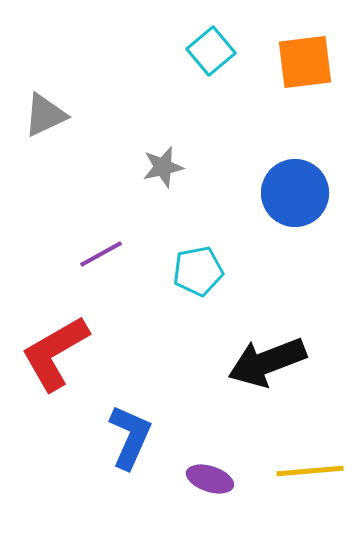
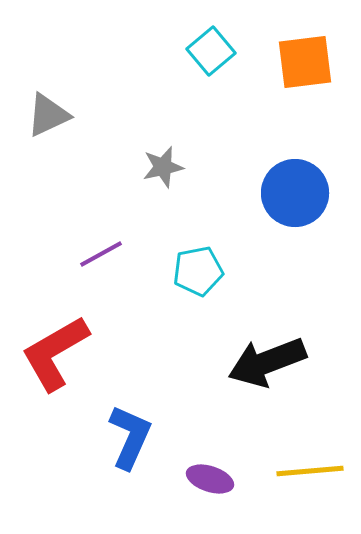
gray triangle: moved 3 px right
